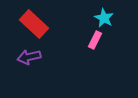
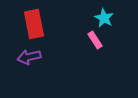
red rectangle: rotated 36 degrees clockwise
pink rectangle: rotated 60 degrees counterclockwise
